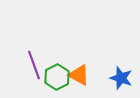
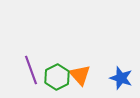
purple line: moved 3 px left, 5 px down
orange triangle: moved 1 px right; rotated 20 degrees clockwise
